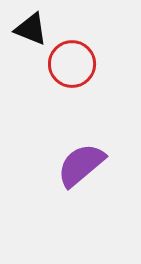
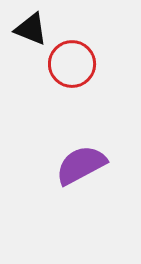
purple semicircle: rotated 12 degrees clockwise
